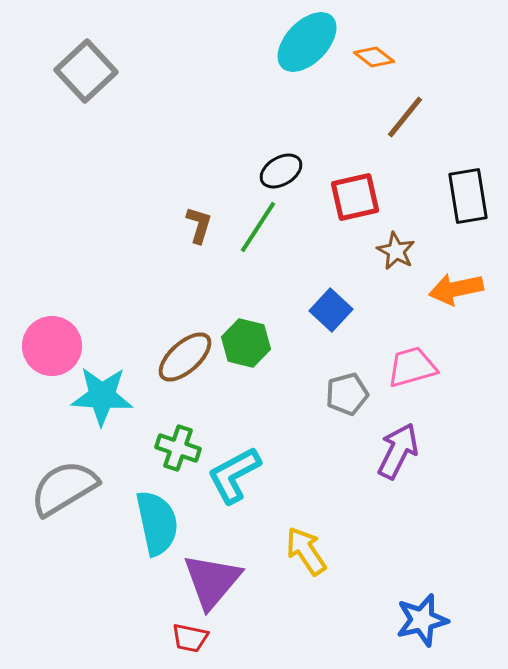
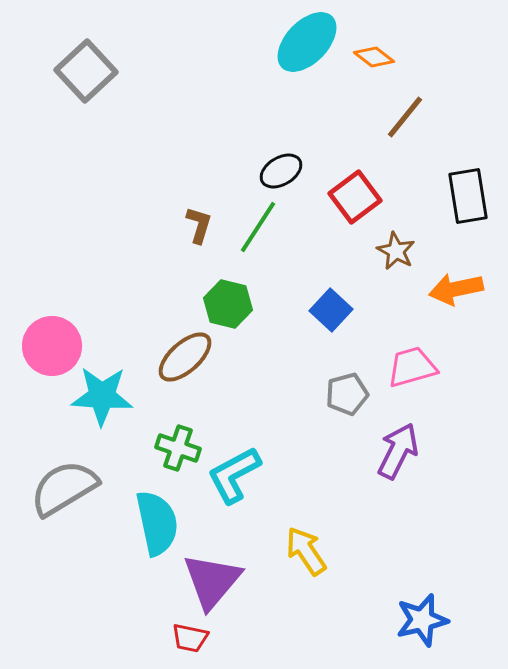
red square: rotated 24 degrees counterclockwise
green hexagon: moved 18 px left, 39 px up
